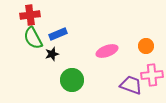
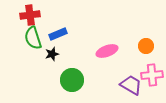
green semicircle: rotated 10 degrees clockwise
purple trapezoid: rotated 10 degrees clockwise
